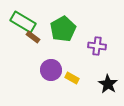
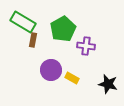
brown rectangle: moved 3 px down; rotated 64 degrees clockwise
purple cross: moved 11 px left
black star: rotated 18 degrees counterclockwise
